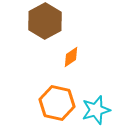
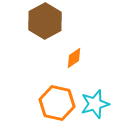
orange diamond: moved 3 px right, 1 px down
cyan star: moved 1 px left, 6 px up
